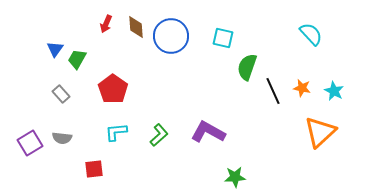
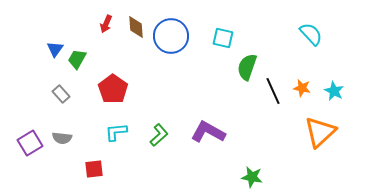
green star: moved 17 px right; rotated 15 degrees clockwise
